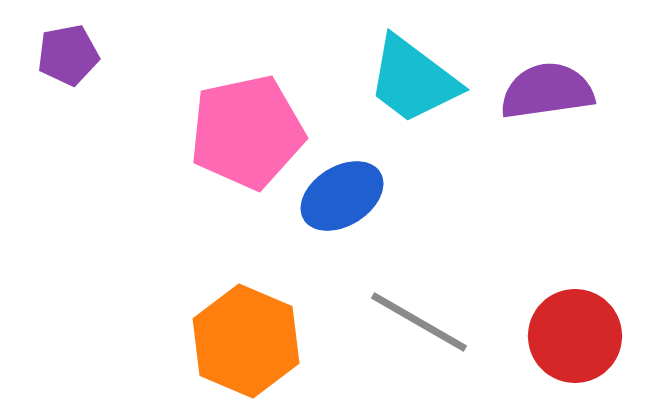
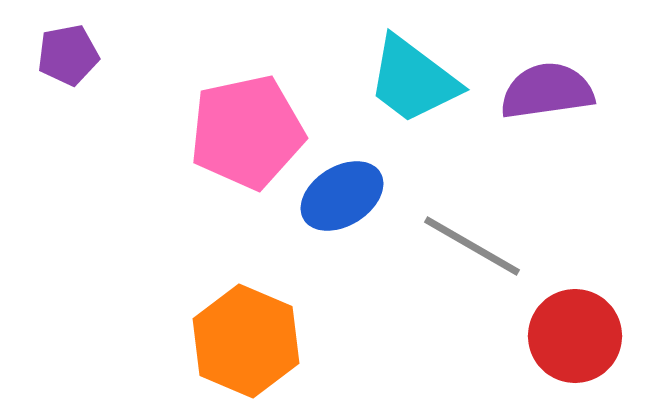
gray line: moved 53 px right, 76 px up
